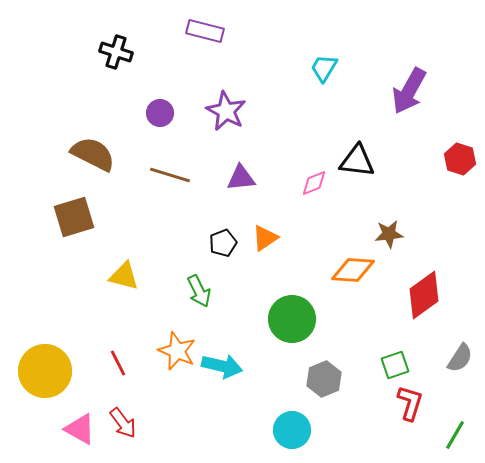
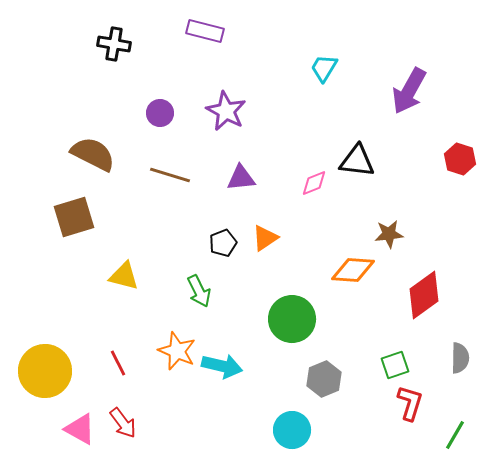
black cross: moved 2 px left, 8 px up; rotated 8 degrees counterclockwise
gray semicircle: rotated 32 degrees counterclockwise
